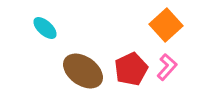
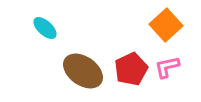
pink L-shape: rotated 144 degrees counterclockwise
